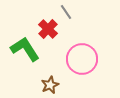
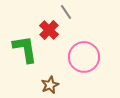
red cross: moved 1 px right, 1 px down
green L-shape: rotated 24 degrees clockwise
pink circle: moved 2 px right, 2 px up
